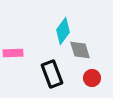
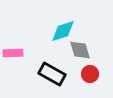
cyan diamond: rotated 36 degrees clockwise
black rectangle: rotated 40 degrees counterclockwise
red circle: moved 2 px left, 4 px up
